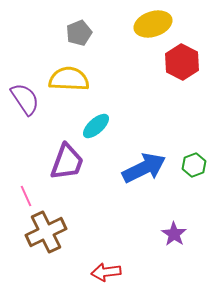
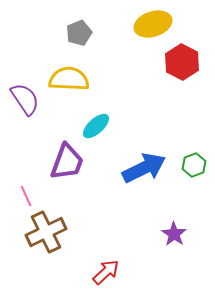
red arrow: rotated 144 degrees clockwise
